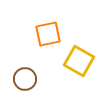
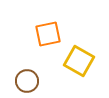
brown circle: moved 2 px right, 2 px down
